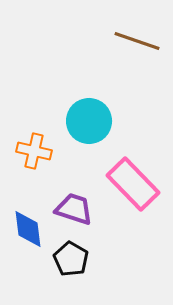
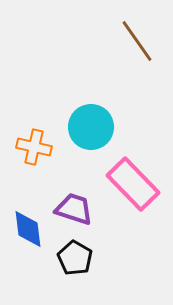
brown line: rotated 36 degrees clockwise
cyan circle: moved 2 px right, 6 px down
orange cross: moved 4 px up
black pentagon: moved 4 px right, 1 px up
